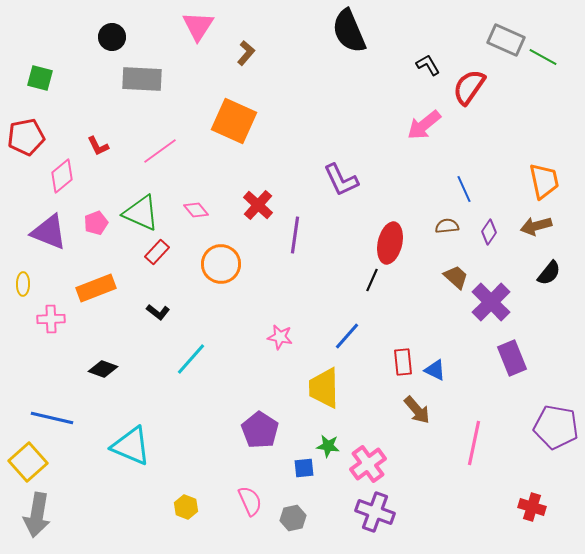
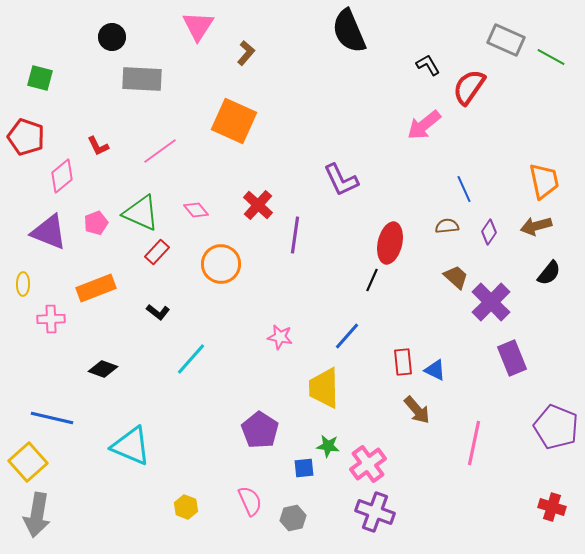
green line at (543, 57): moved 8 px right
red pentagon at (26, 137): rotated 30 degrees clockwise
purple pentagon at (556, 427): rotated 12 degrees clockwise
red cross at (532, 507): moved 20 px right
